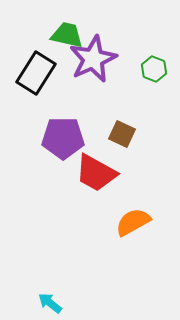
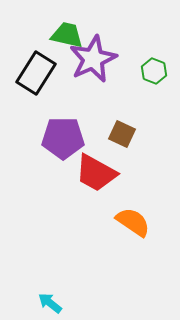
green hexagon: moved 2 px down
orange semicircle: rotated 63 degrees clockwise
